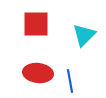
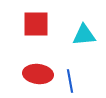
cyan triangle: rotated 40 degrees clockwise
red ellipse: moved 1 px down
